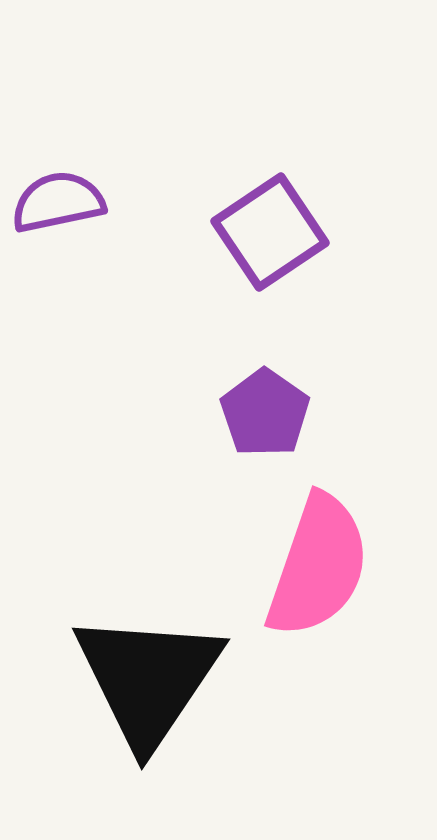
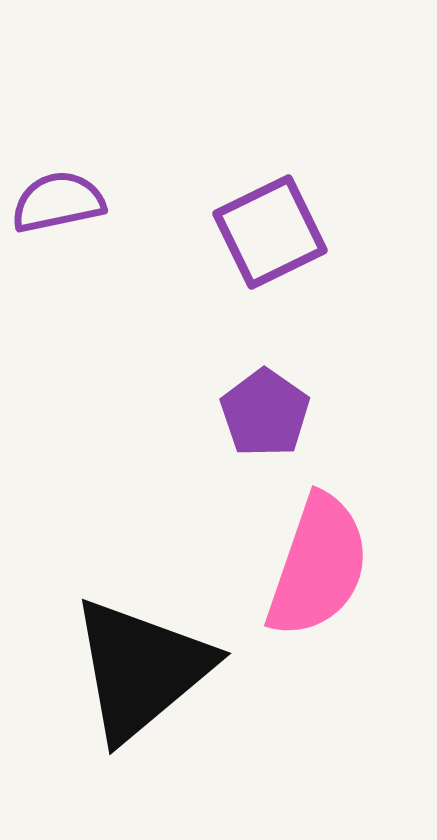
purple square: rotated 8 degrees clockwise
black triangle: moved 7 px left, 10 px up; rotated 16 degrees clockwise
